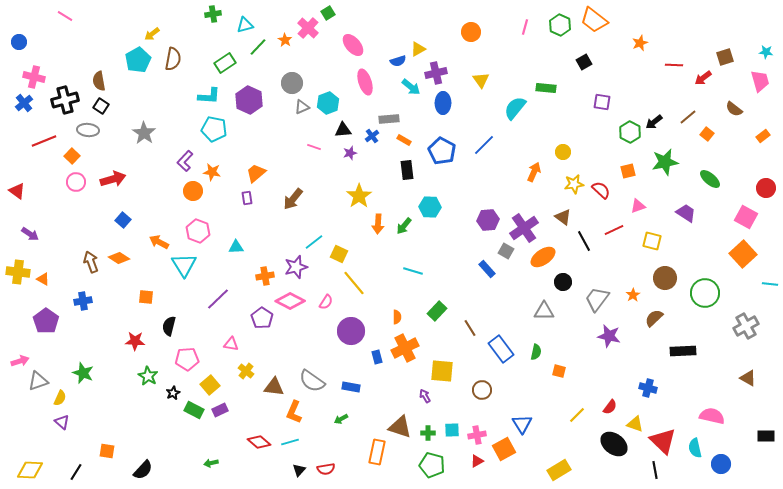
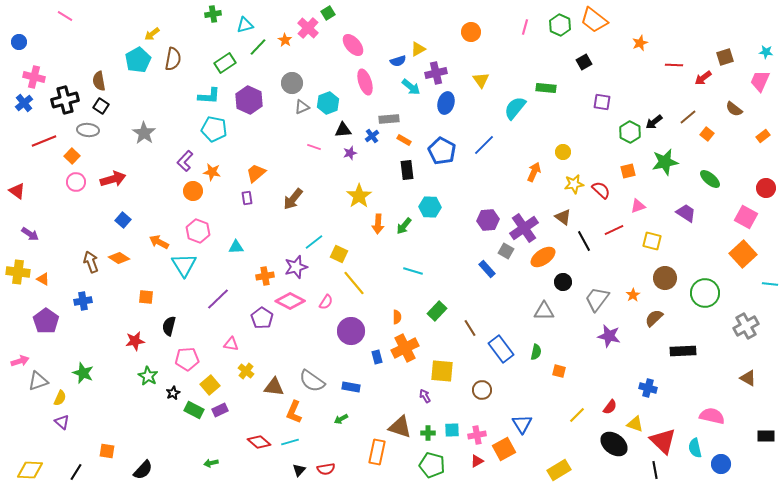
pink trapezoid at (760, 81): rotated 140 degrees counterclockwise
blue ellipse at (443, 103): moved 3 px right; rotated 15 degrees clockwise
red star at (135, 341): rotated 12 degrees counterclockwise
